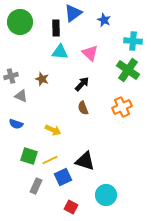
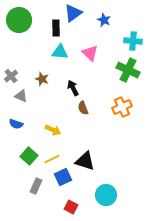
green circle: moved 1 px left, 2 px up
green cross: rotated 10 degrees counterclockwise
gray cross: rotated 24 degrees counterclockwise
black arrow: moved 9 px left, 4 px down; rotated 70 degrees counterclockwise
green square: rotated 24 degrees clockwise
yellow line: moved 2 px right, 1 px up
